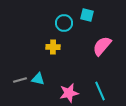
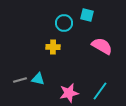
pink semicircle: rotated 80 degrees clockwise
cyan line: rotated 60 degrees clockwise
